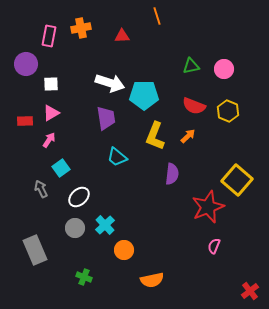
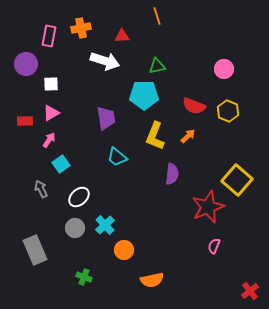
green triangle: moved 34 px left
white arrow: moved 5 px left, 22 px up
cyan square: moved 4 px up
